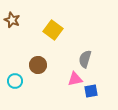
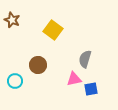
pink triangle: moved 1 px left
blue square: moved 2 px up
